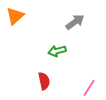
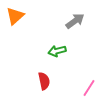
gray arrow: moved 1 px up
